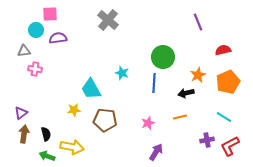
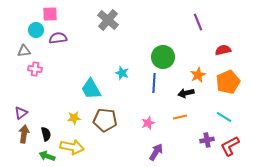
yellow star: moved 8 px down
